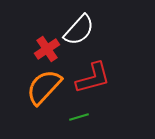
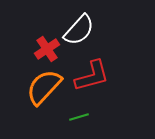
red L-shape: moved 1 px left, 2 px up
